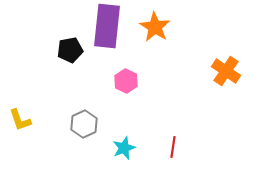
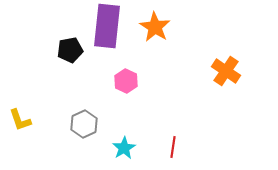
cyan star: rotated 10 degrees counterclockwise
